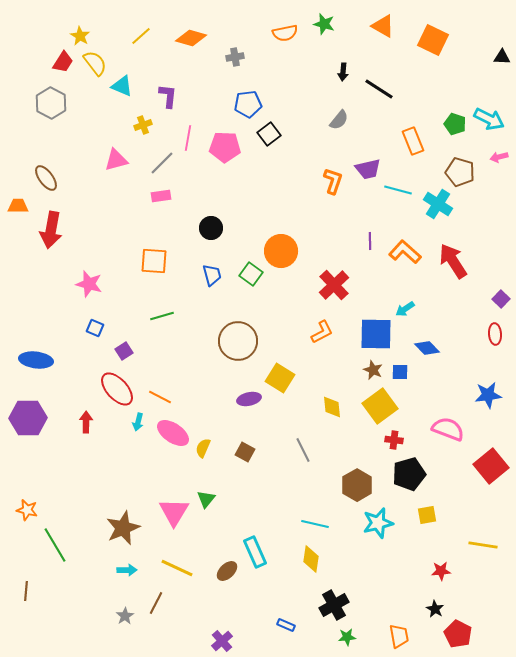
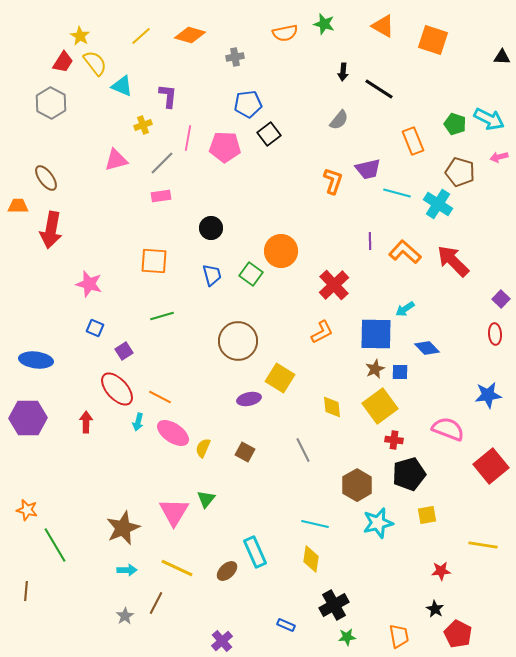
orange diamond at (191, 38): moved 1 px left, 3 px up
orange square at (433, 40): rotated 8 degrees counterclockwise
cyan line at (398, 190): moved 1 px left, 3 px down
red arrow at (453, 261): rotated 12 degrees counterclockwise
brown star at (373, 370): moved 2 px right, 1 px up; rotated 24 degrees clockwise
